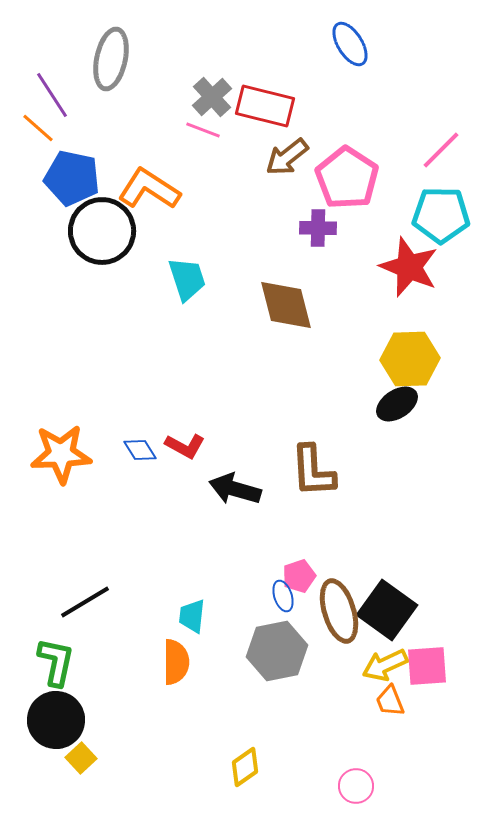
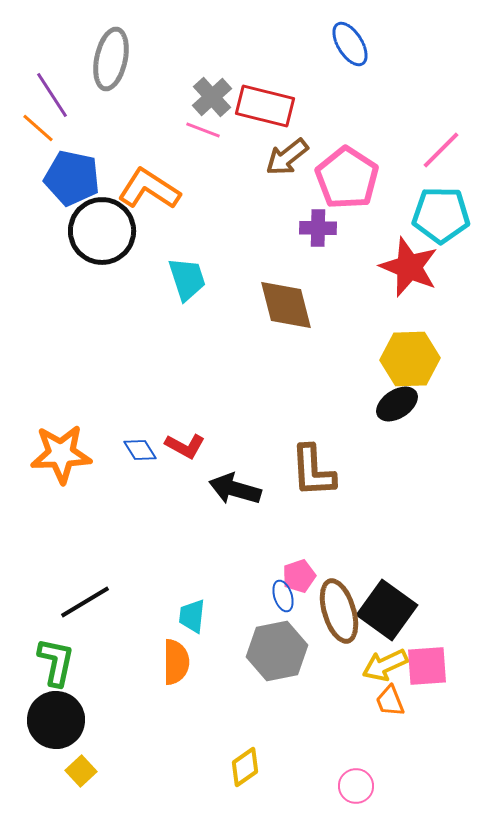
yellow square at (81, 758): moved 13 px down
